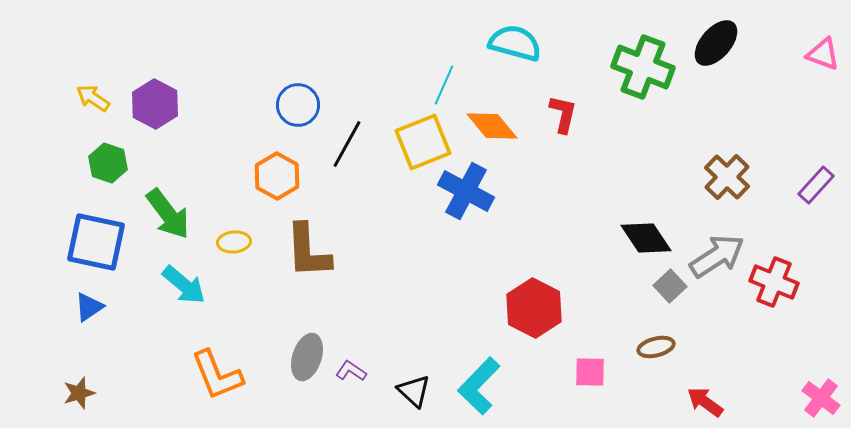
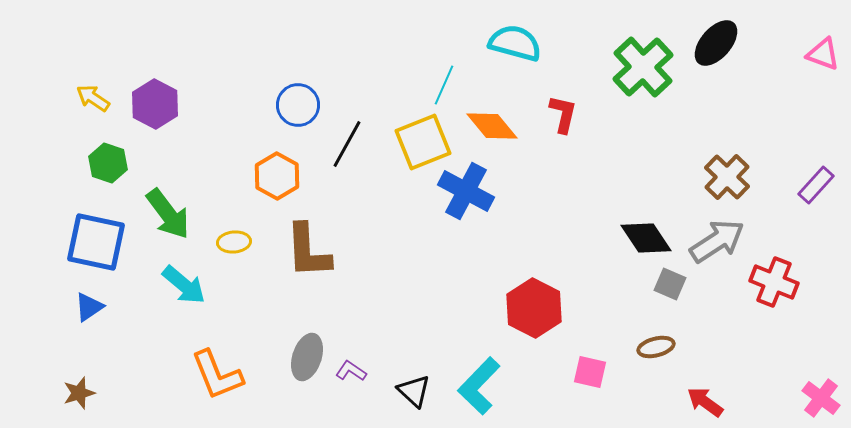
green cross: rotated 26 degrees clockwise
gray arrow: moved 15 px up
gray square: moved 2 px up; rotated 24 degrees counterclockwise
pink square: rotated 12 degrees clockwise
